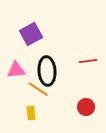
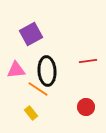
yellow rectangle: rotated 32 degrees counterclockwise
